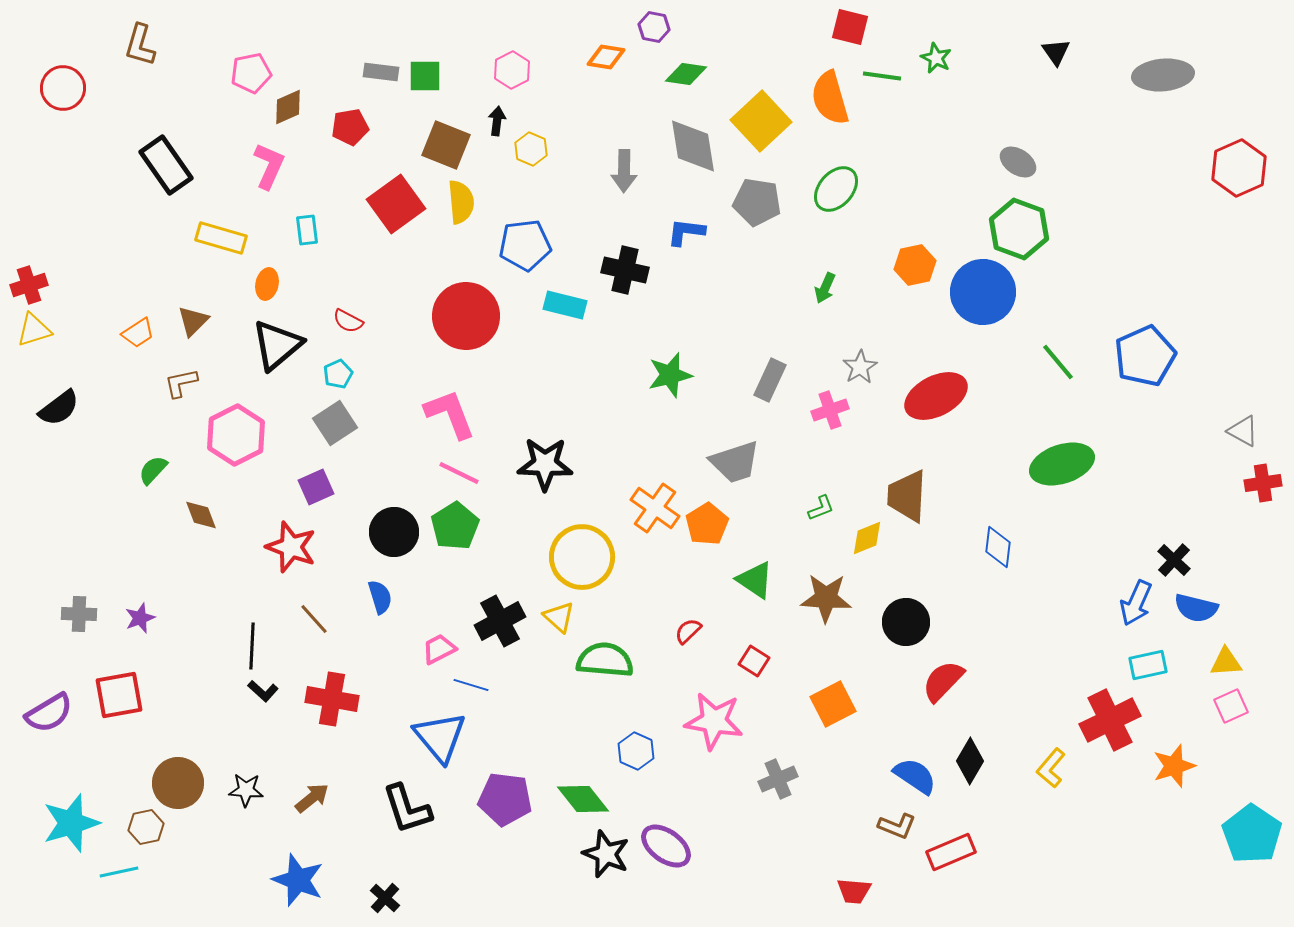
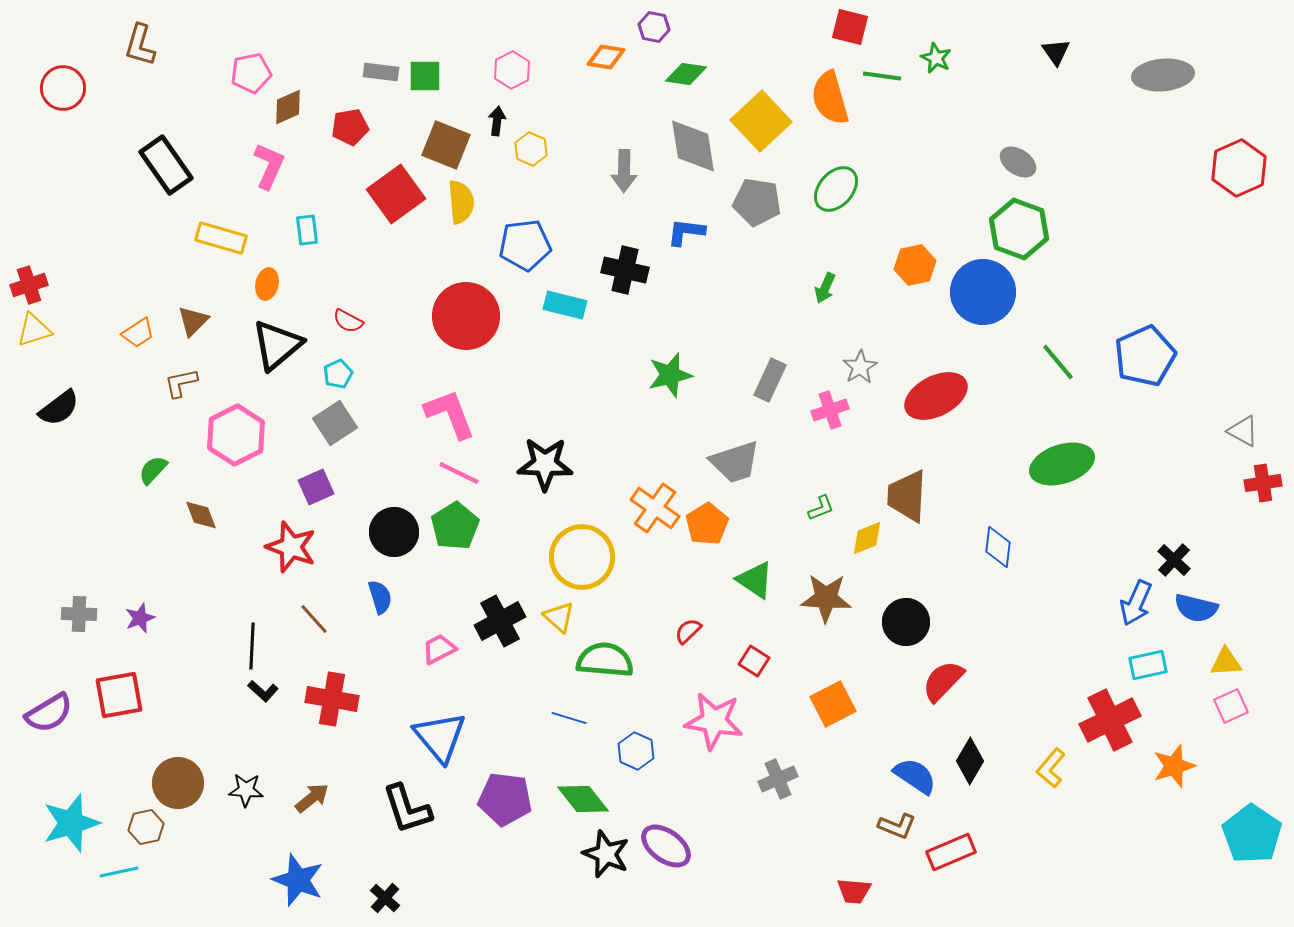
red square at (396, 204): moved 10 px up
blue line at (471, 685): moved 98 px right, 33 px down
